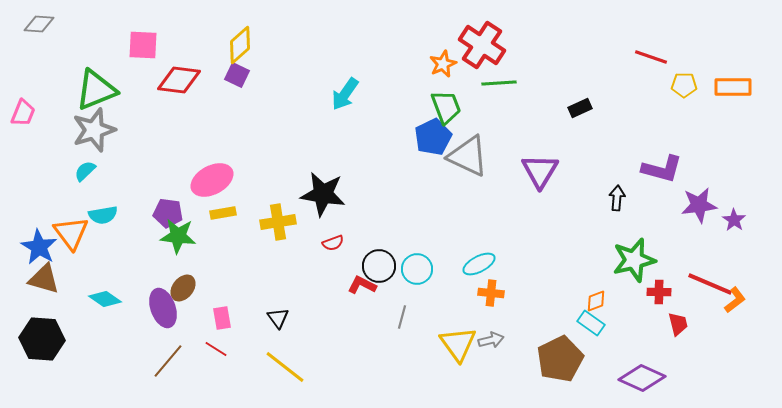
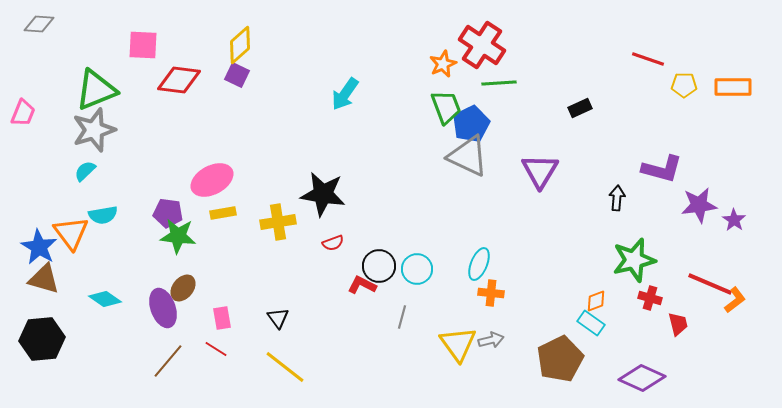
red line at (651, 57): moved 3 px left, 2 px down
blue pentagon at (433, 137): moved 38 px right, 13 px up
cyan ellipse at (479, 264): rotated 40 degrees counterclockwise
red cross at (659, 292): moved 9 px left, 6 px down; rotated 15 degrees clockwise
black hexagon at (42, 339): rotated 9 degrees counterclockwise
